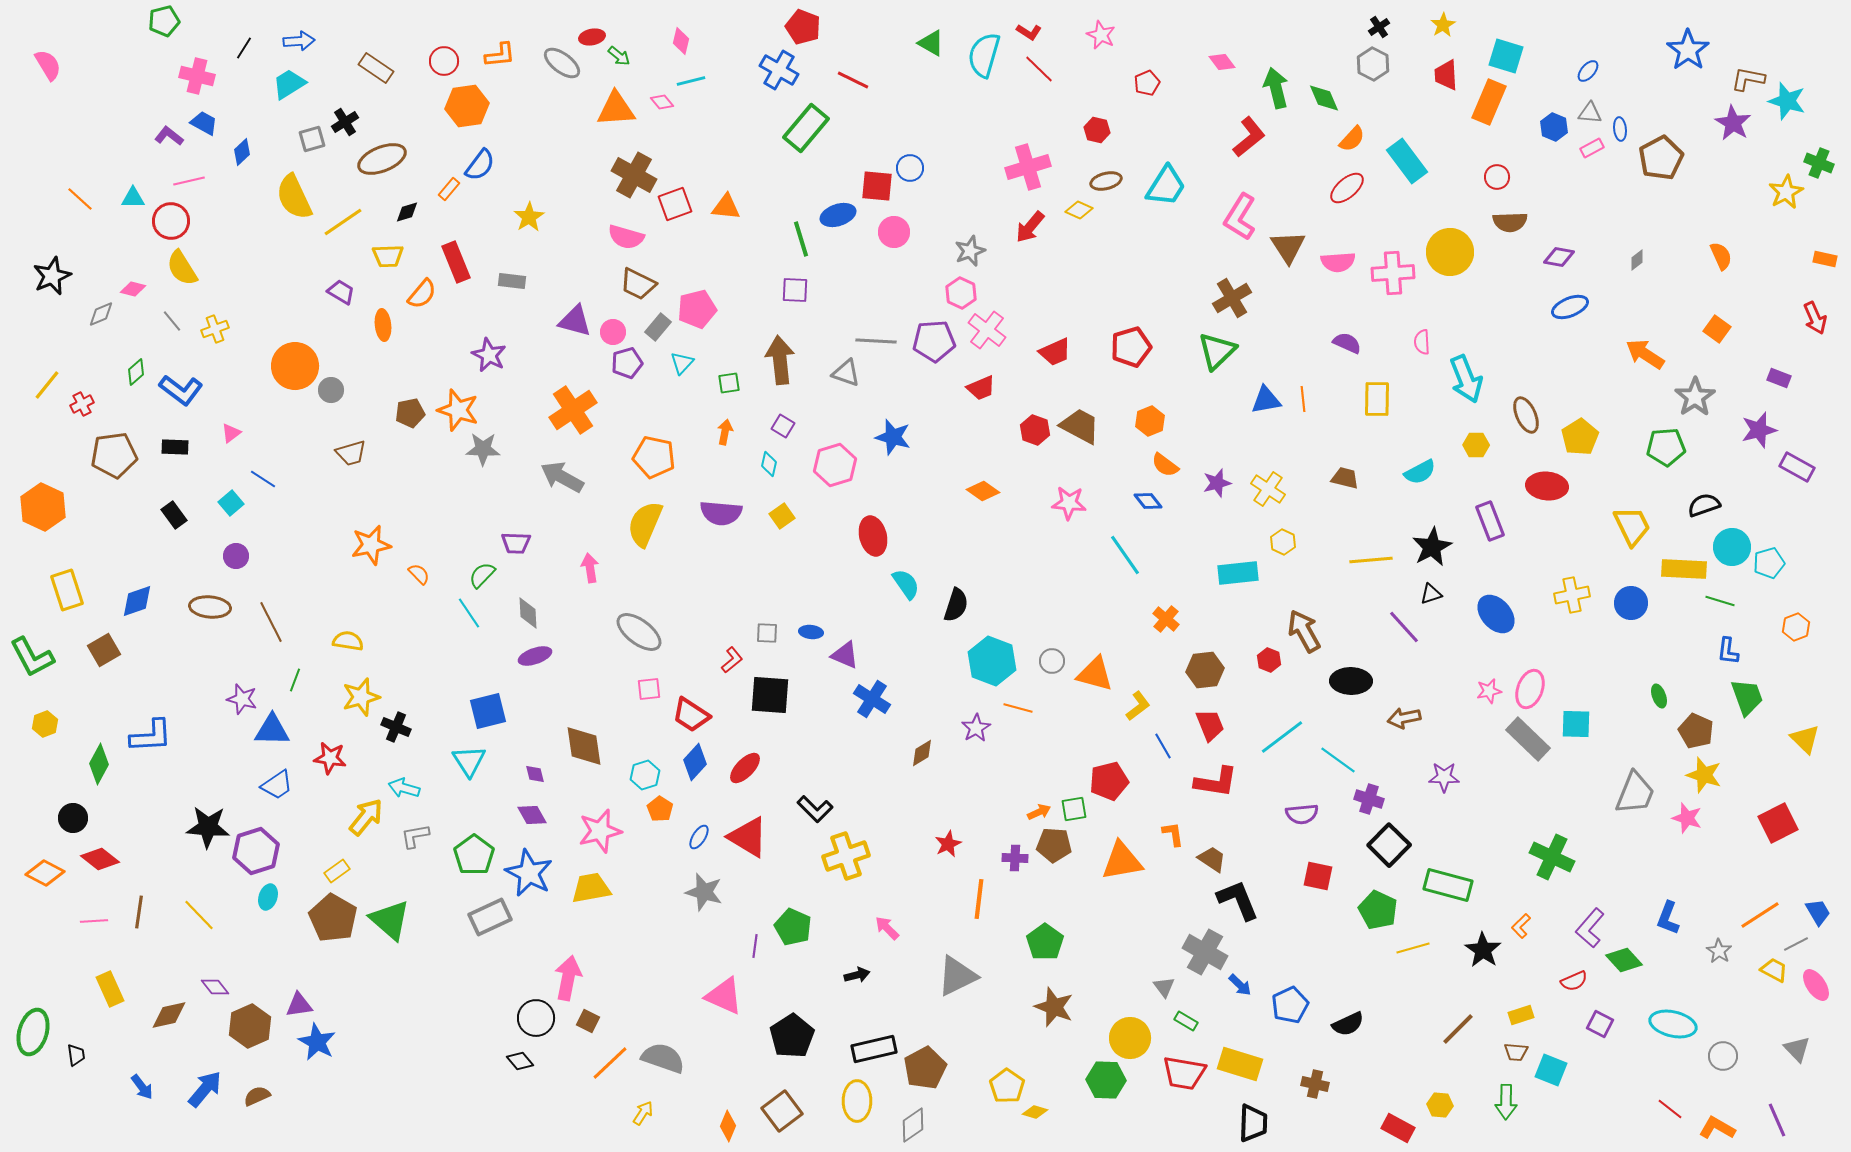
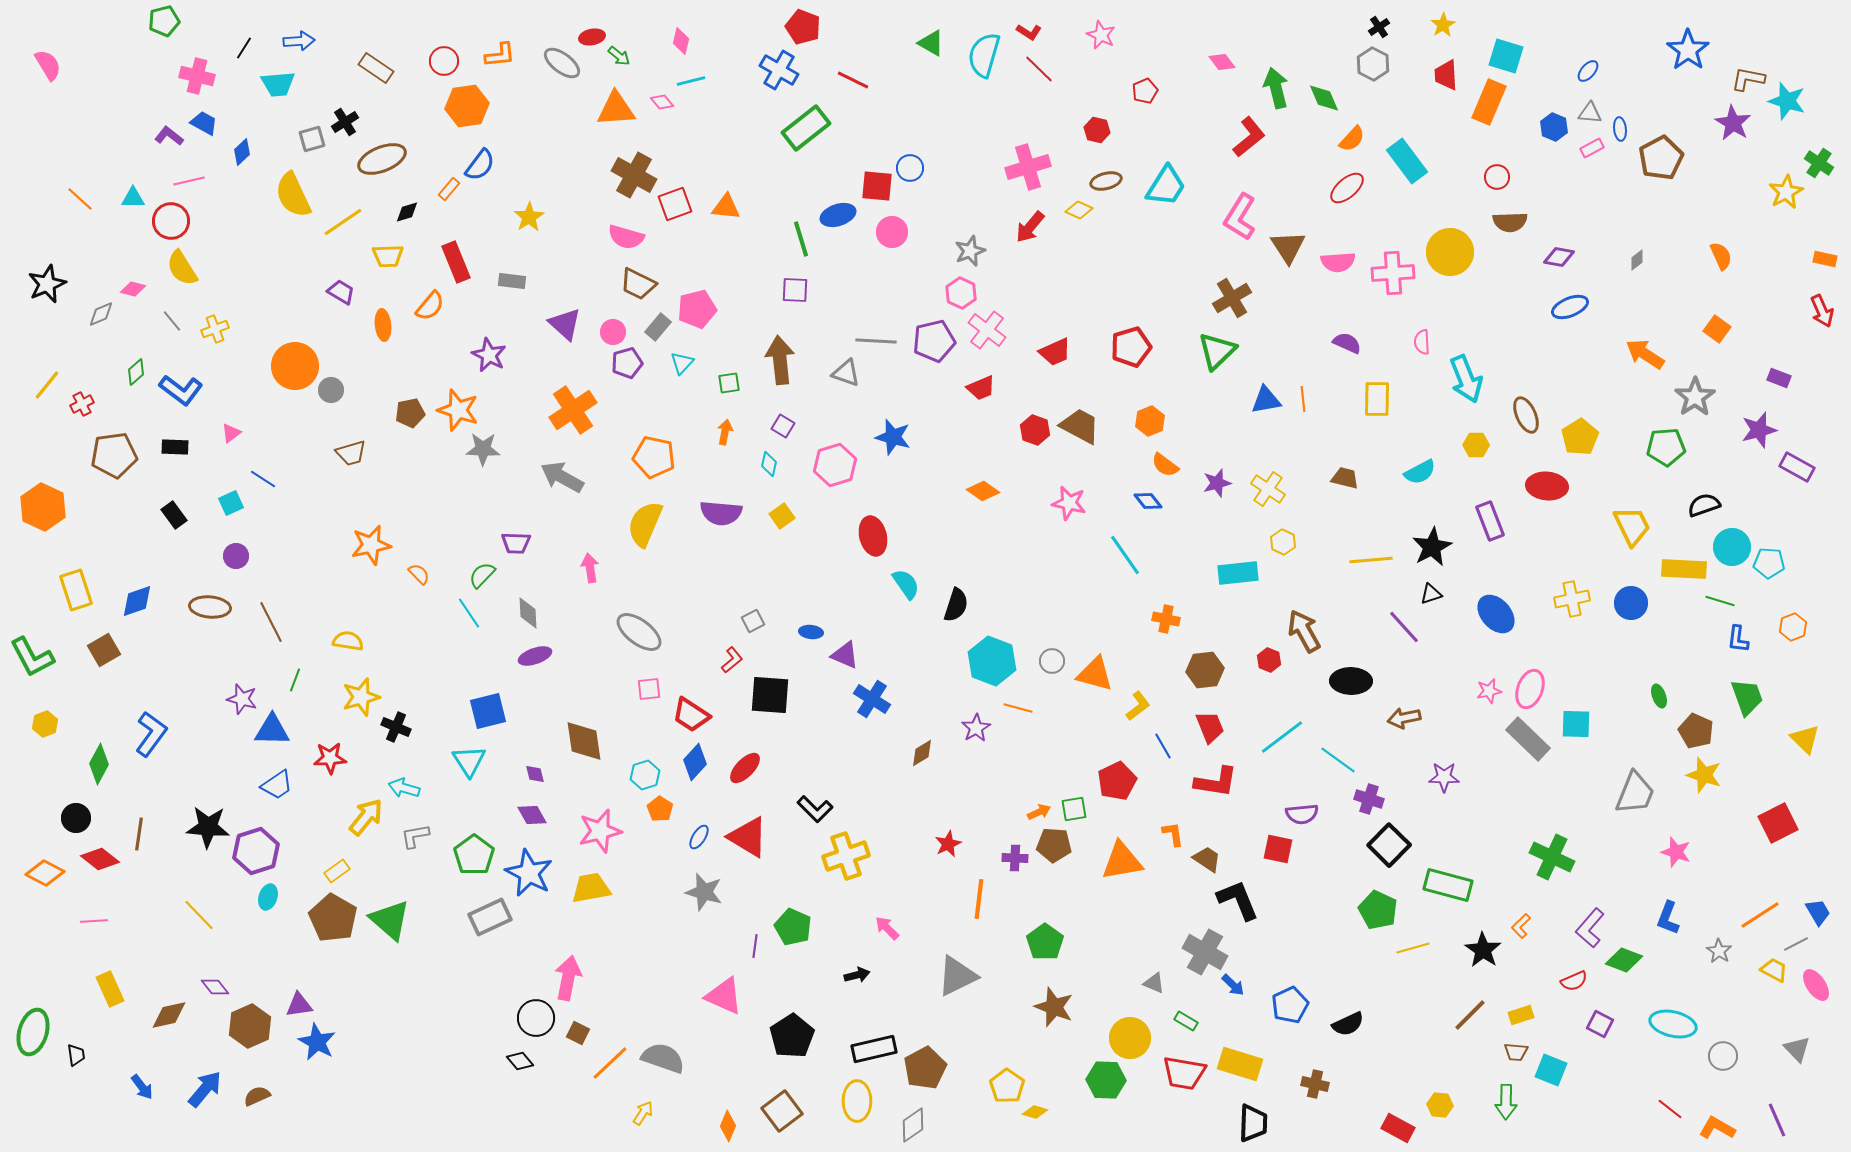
red pentagon at (1147, 83): moved 2 px left, 8 px down
cyan trapezoid at (289, 84): moved 11 px left; rotated 153 degrees counterclockwise
green rectangle at (806, 128): rotated 12 degrees clockwise
green cross at (1819, 163): rotated 12 degrees clockwise
yellow semicircle at (294, 197): moved 1 px left, 2 px up
pink circle at (894, 232): moved 2 px left
black star at (52, 276): moved 5 px left, 8 px down
orange semicircle at (422, 294): moved 8 px right, 12 px down
red arrow at (1815, 318): moved 7 px right, 7 px up
purple triangle at (575, 321): moved 10 px left, 3 px down; rotated 27 degrees clockwise
purple pentagon at (934, 341): rotated 9 degrees counterclockwise
cyan square at (231, 503): rotated 15 degrees clockwise
pink star at (1069, 503): rotated 8 degrees clockwise
cyan pentagon at (1769, 563): rotated 20 degrees clockwise
yellow rectangle at (67, 590): moved 9 px right
yellow cross at (1572, 595): moved 4 px down
orange cross at (1166, 619): rotated 28 degrees counterclockwise
orange hexagon at (1796, 627): moved 3 px left
gray square at (767, 633): moved 14 px left, 12 px up; rotated 30 degrees counterclockwise
blue L-shape at (1728, 651): moved 10 px right, 12 px up
red trapezoid at (1210, 725): moved 2 px down
blue L-shape at (151, 736): moved 2 px up; rotated 51 degrees counterclockwise
brown diamond at (584, 746): moved 5 px up
red star at (330, 758): rotated 12 degrees counterclockwise
red pentagon at (1109, 781): moved 8 px right; rotated 12 degrees counterclockwise
black circle at (73, 818): moved 3 px right
pink star at (1687, 818): moved 11 px left, 34 px down
brown trapezoid at (1212, 859): moved 5 px left
red square at (1318, 876): moved 40 px left, 27 px up
brown line at (139, 912): moved 78 px up
green diamond at (1624, 960): rotated 27 degrees counterclockwise
blue arrow at (1240, 985): moved 7 px left
gray triangle at (1164, 987): moved 10 px left, 4 px up; rotated 30 degrees counterclockwise
brown square at (588, 1021): moved 10 px left, 12 px down
brown line at (1458, 1029): moved 12 px right, 14 px up
